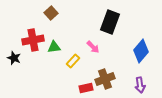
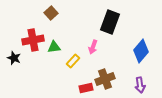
pink arrow: rotated 64 degrees clockwise
